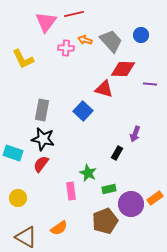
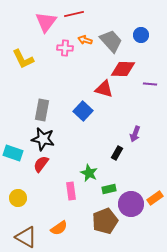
pink cross: moved 1 px left
green star: moved 1 px right
